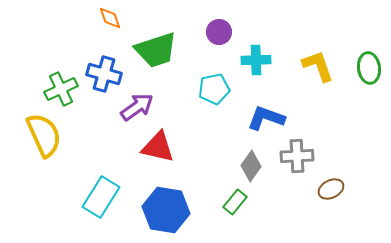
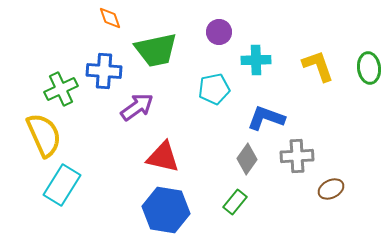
green trapezoid: rotated 6 degrees clockwise
blue cross: moved 3 px up; rotated 12 degrees counterclockwise
red triangle: moved 5 px right, 10 px down
gray diamond: moved 4 px left, 7 px up
cyan rectangle: moved 39 px left, 12 px up
